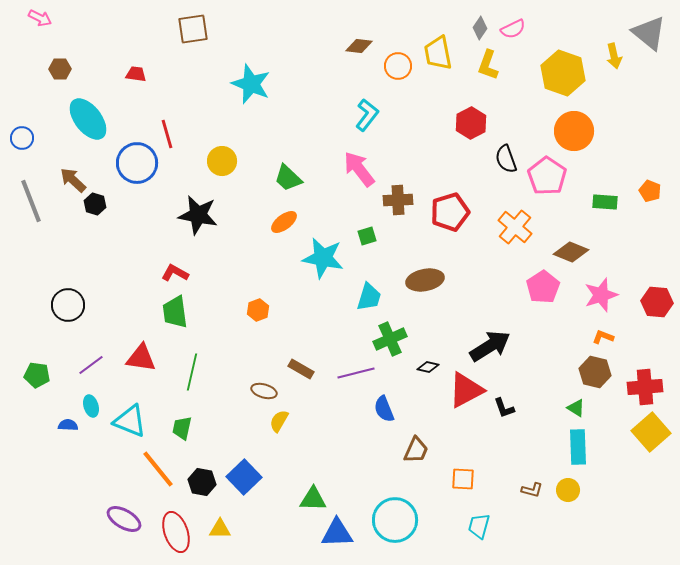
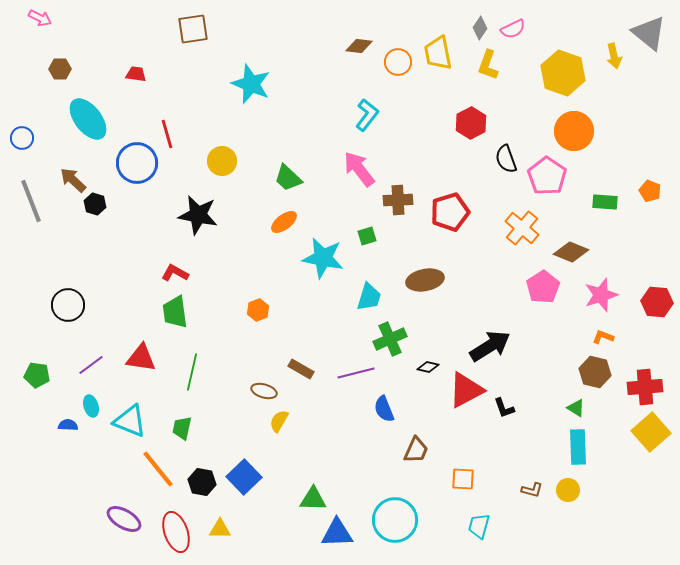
orange circle at (398, 66): moved 4 px up
orange cross at (515, 227): moved 7 px right, 1 px down
